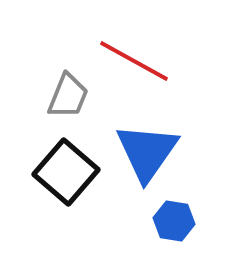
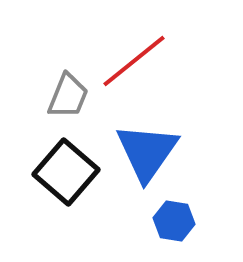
red line: rotated 68 degrees counterclockwise
